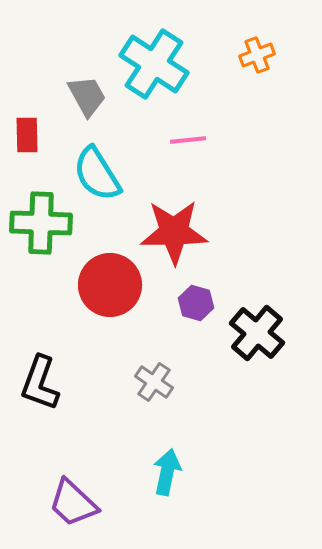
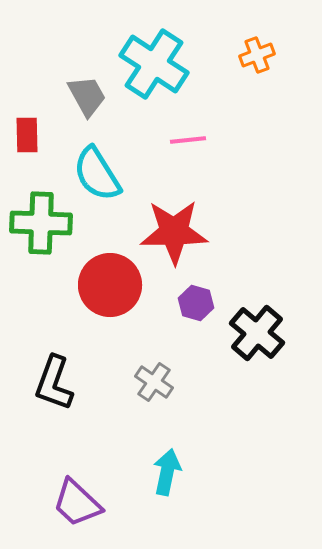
black L-shape: moved 14 px right
purple trapezoid: moved 4 px right
